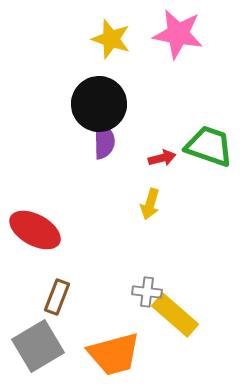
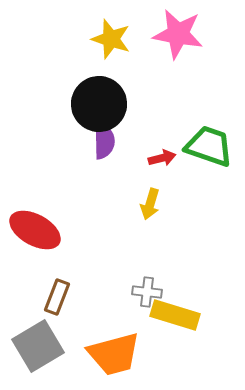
yellow rectangle: rotated 24 degrees counterclockwise
